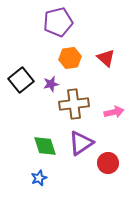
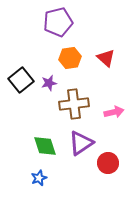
purple star: moved 2 px left, 1 px up
